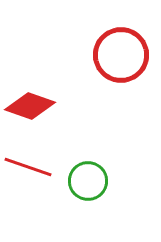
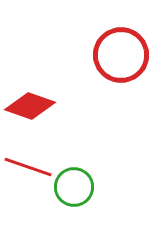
green circle: moved 14 px left, 6 px down
